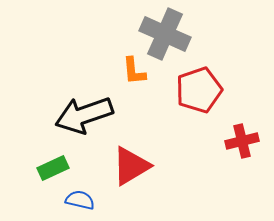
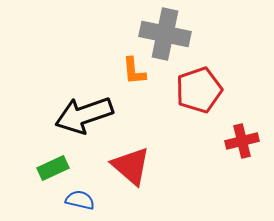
gray cross: rotated 12 degrees counterclockwise
red triangle: rotated 48 degrees counterclockwise
